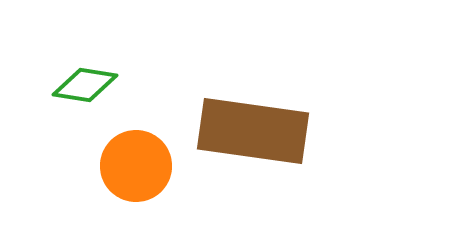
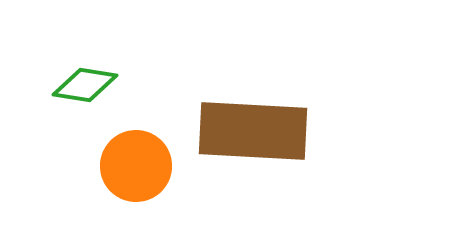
brown rectangle: rotated 5 degrees counterclockwise
